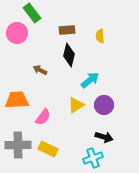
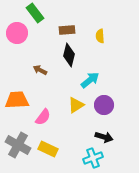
green rectangle: moved 3 px right
gray cross: rotated 30 degrees clockwise
